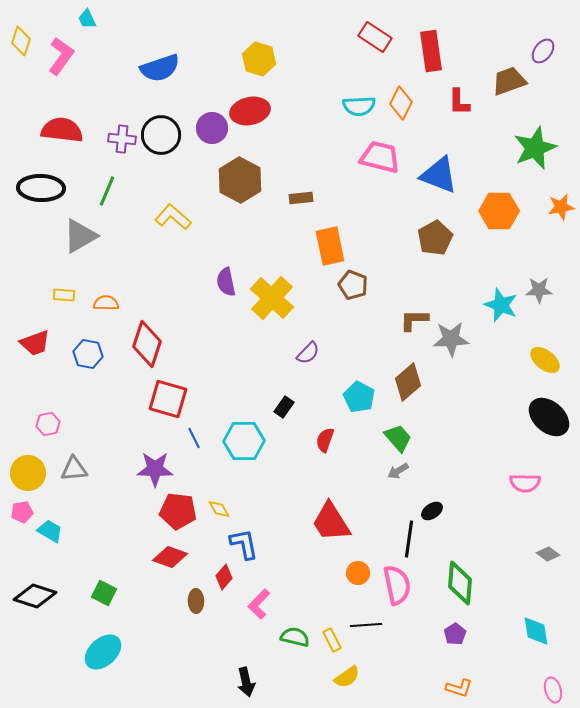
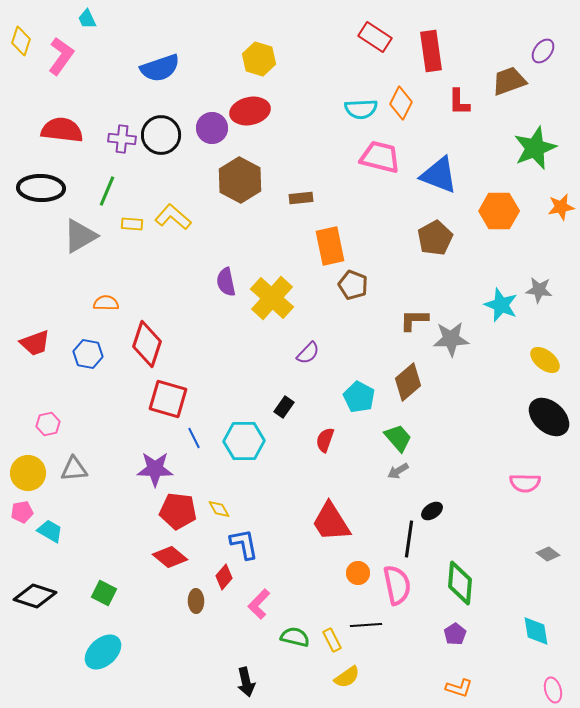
cyan semicircle at (359, 106): moved 2 px right, 3 px down
gray star at (539, 290): rotated 8 degrees clockwise
yellow rectangle at (64, 295): moved 68 px right, 71 px up
red diamond at (170, 557): rotated 20 degrees clockwise
